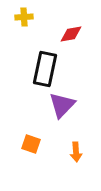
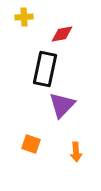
red diamond: moved 9 px left
